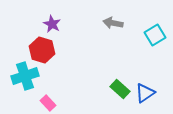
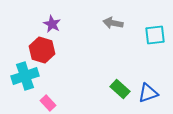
cyan square: rotated 25 degrees clockwise
blue triangle: moved 3 px right; rotated 15 degrees clockwise
